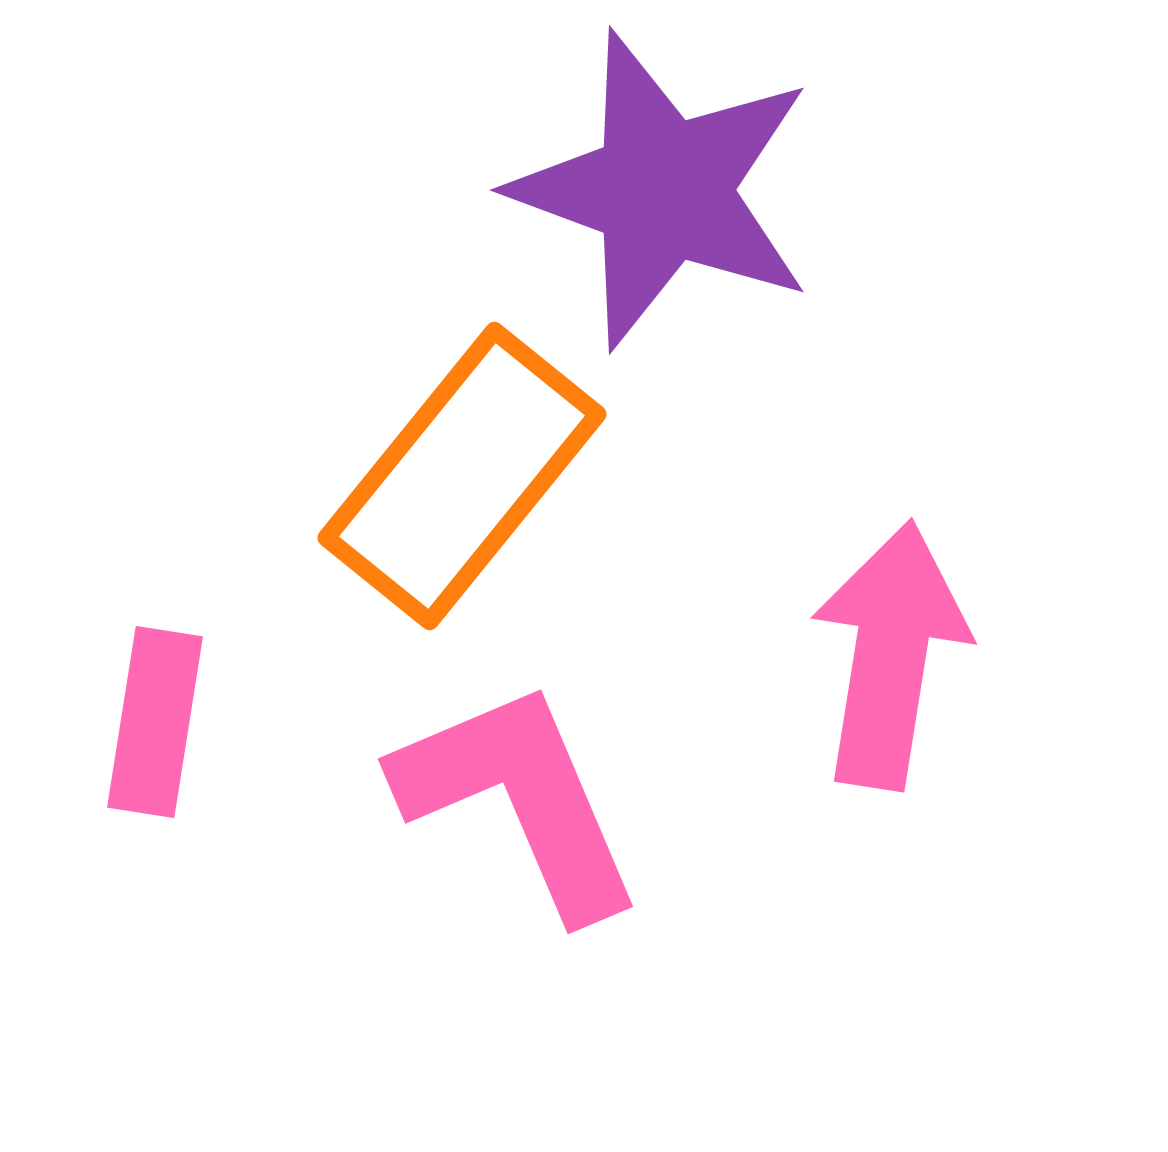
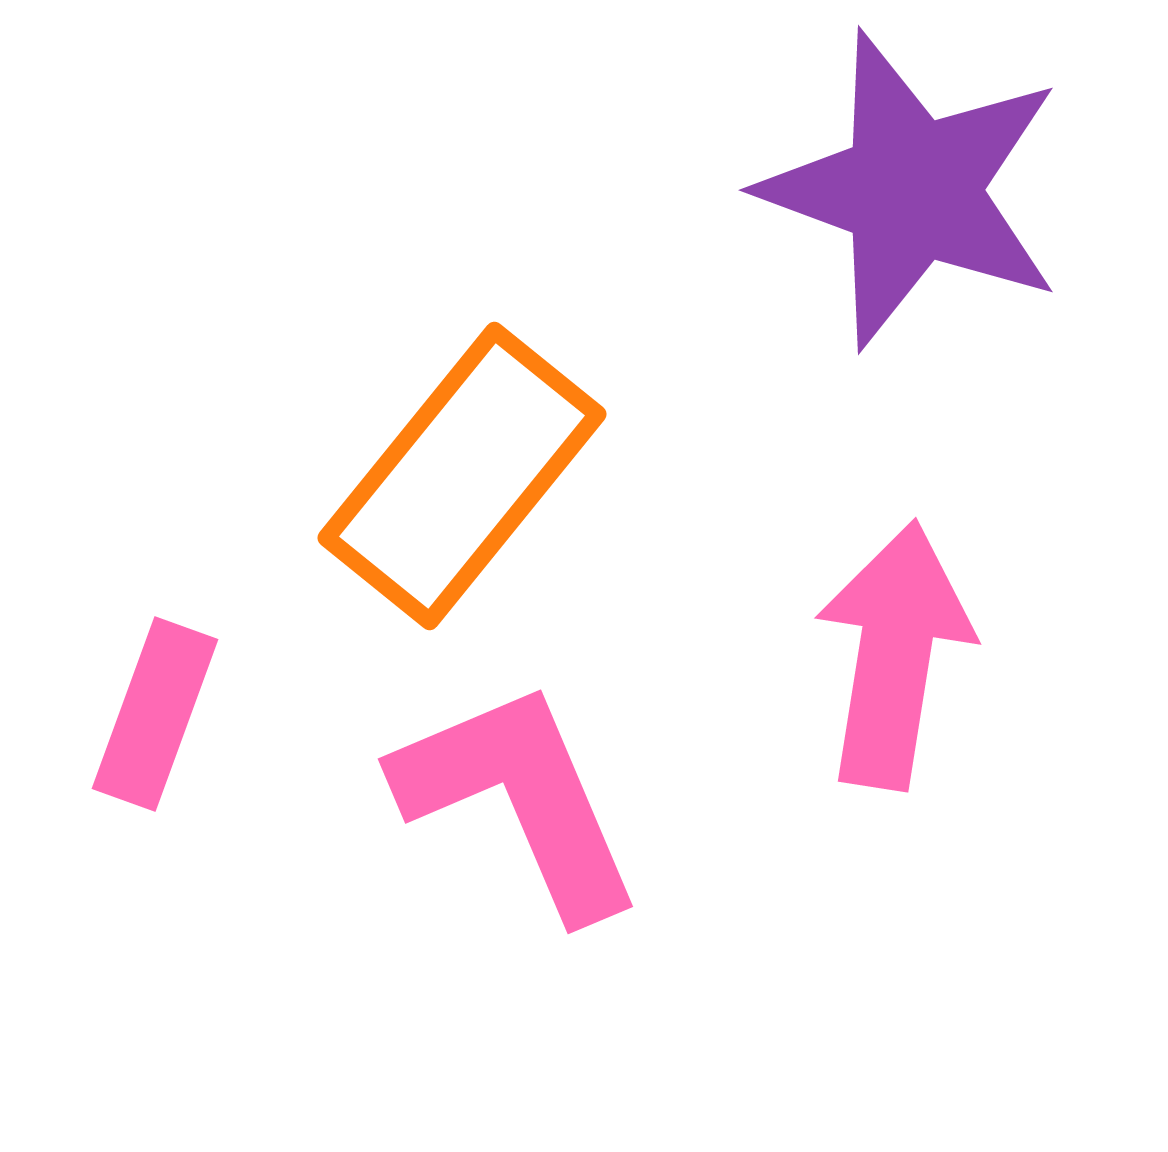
purple star: moved 249 px right
pink arrow: moved 4 px right
pink rectangle: moved 8 px up; rotated 11 degrees clockwise
